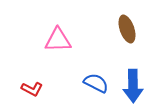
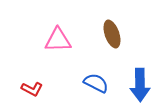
brown ellipse: moved 15 px left, 5 px down
blue arrow: moved 7 px right, 1 px up
